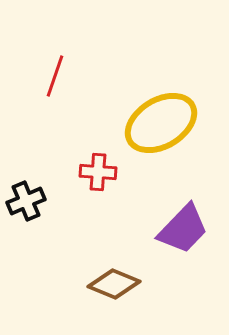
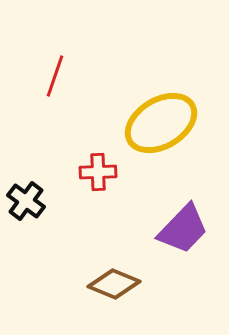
red cross: rotated 6 degrees counterclockwise
black cross: rotated 30 degrees counterclockwise
